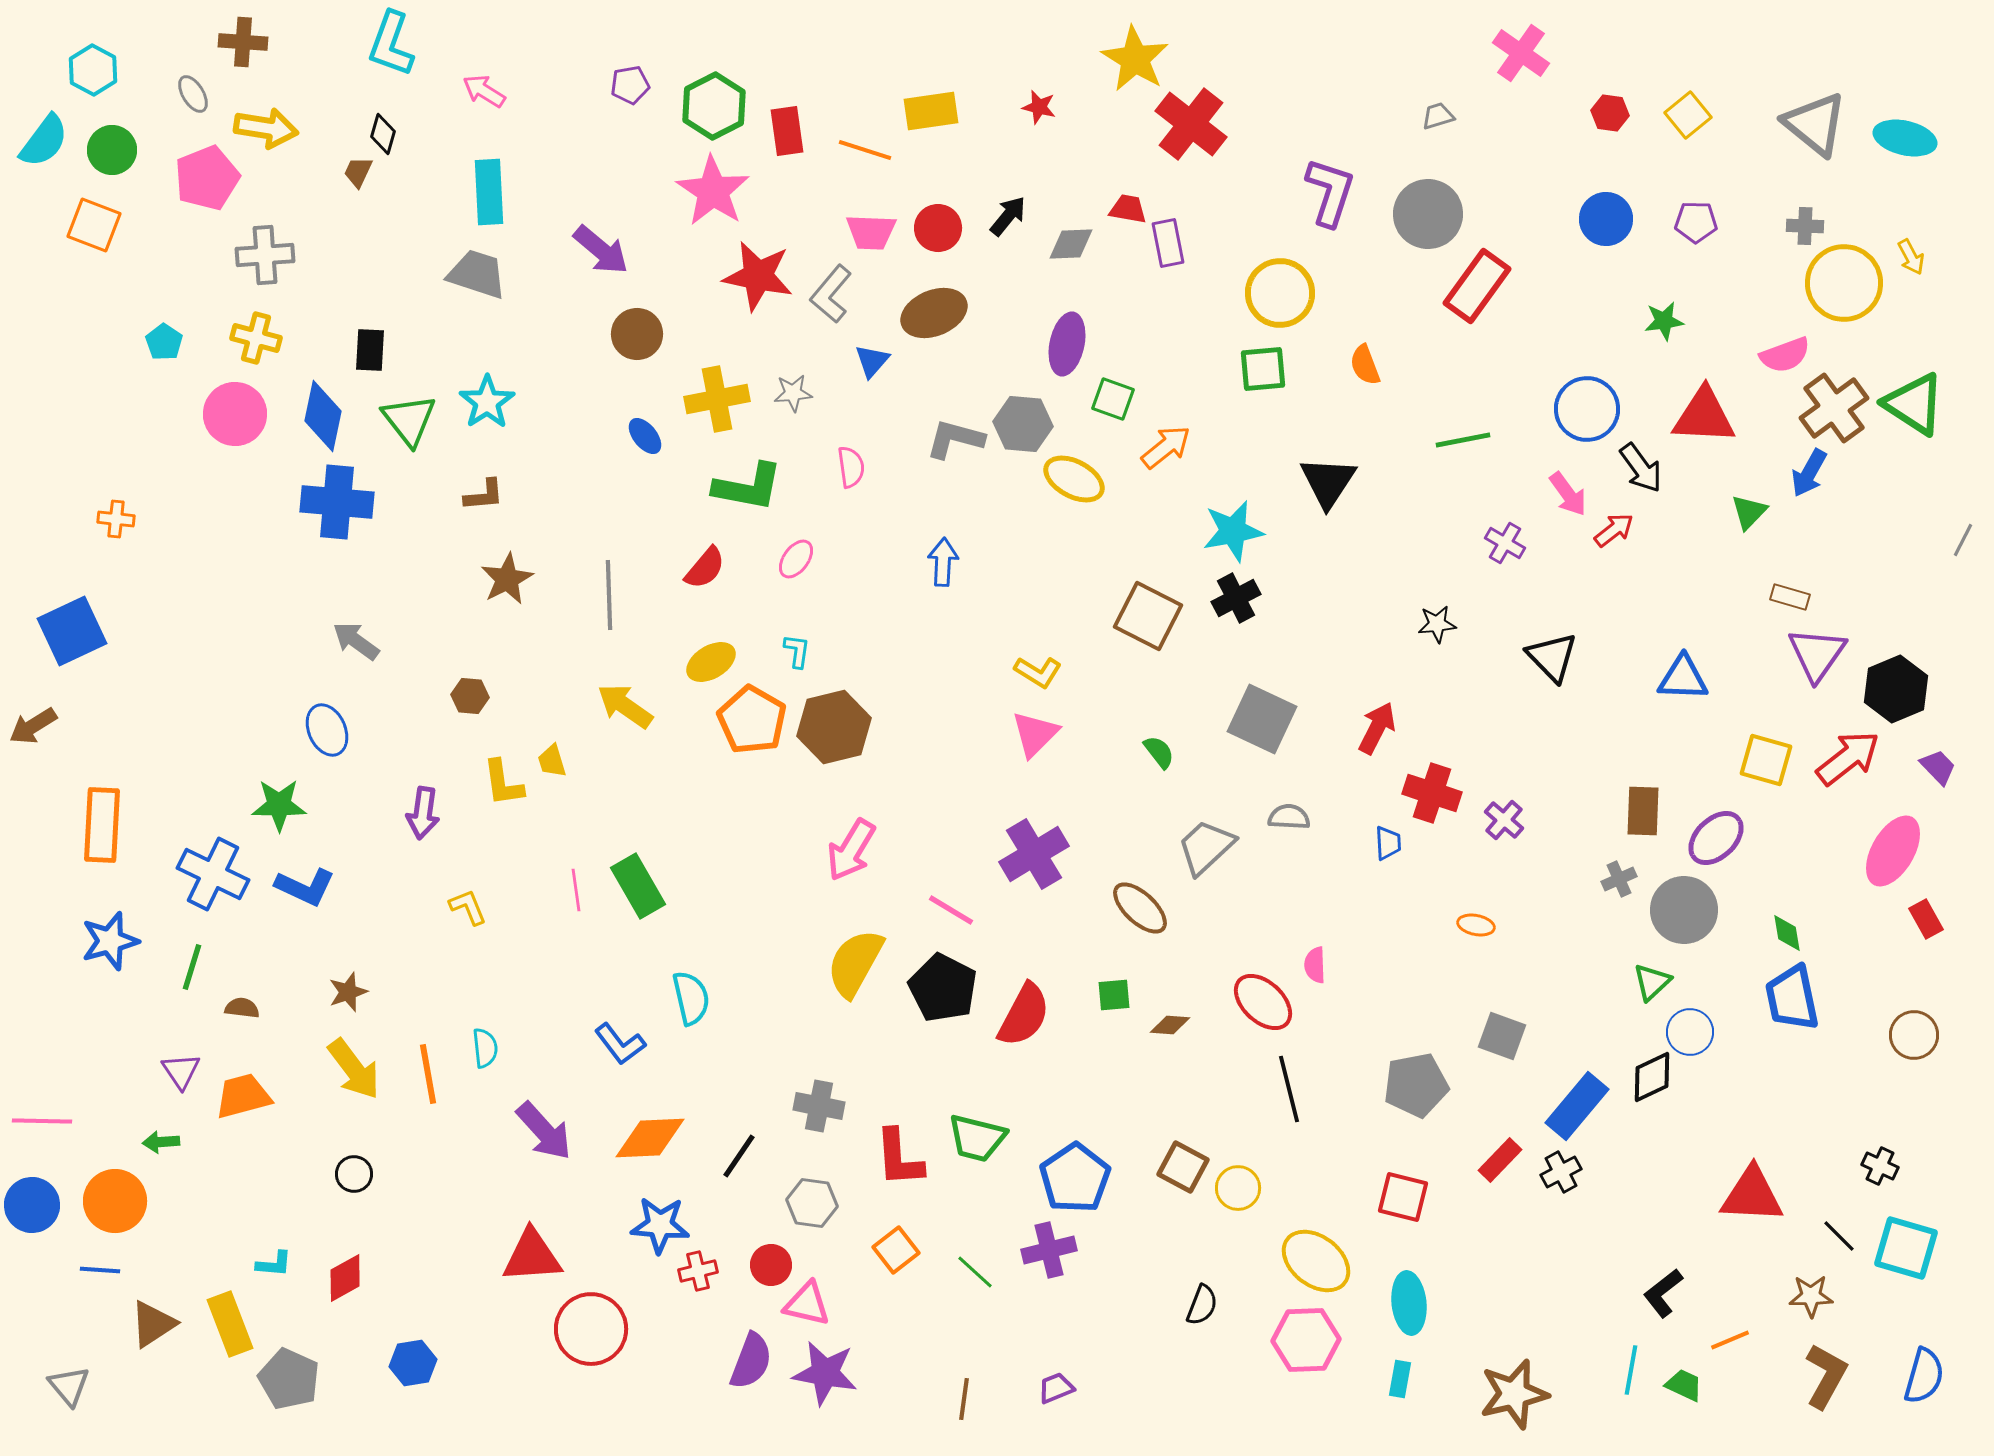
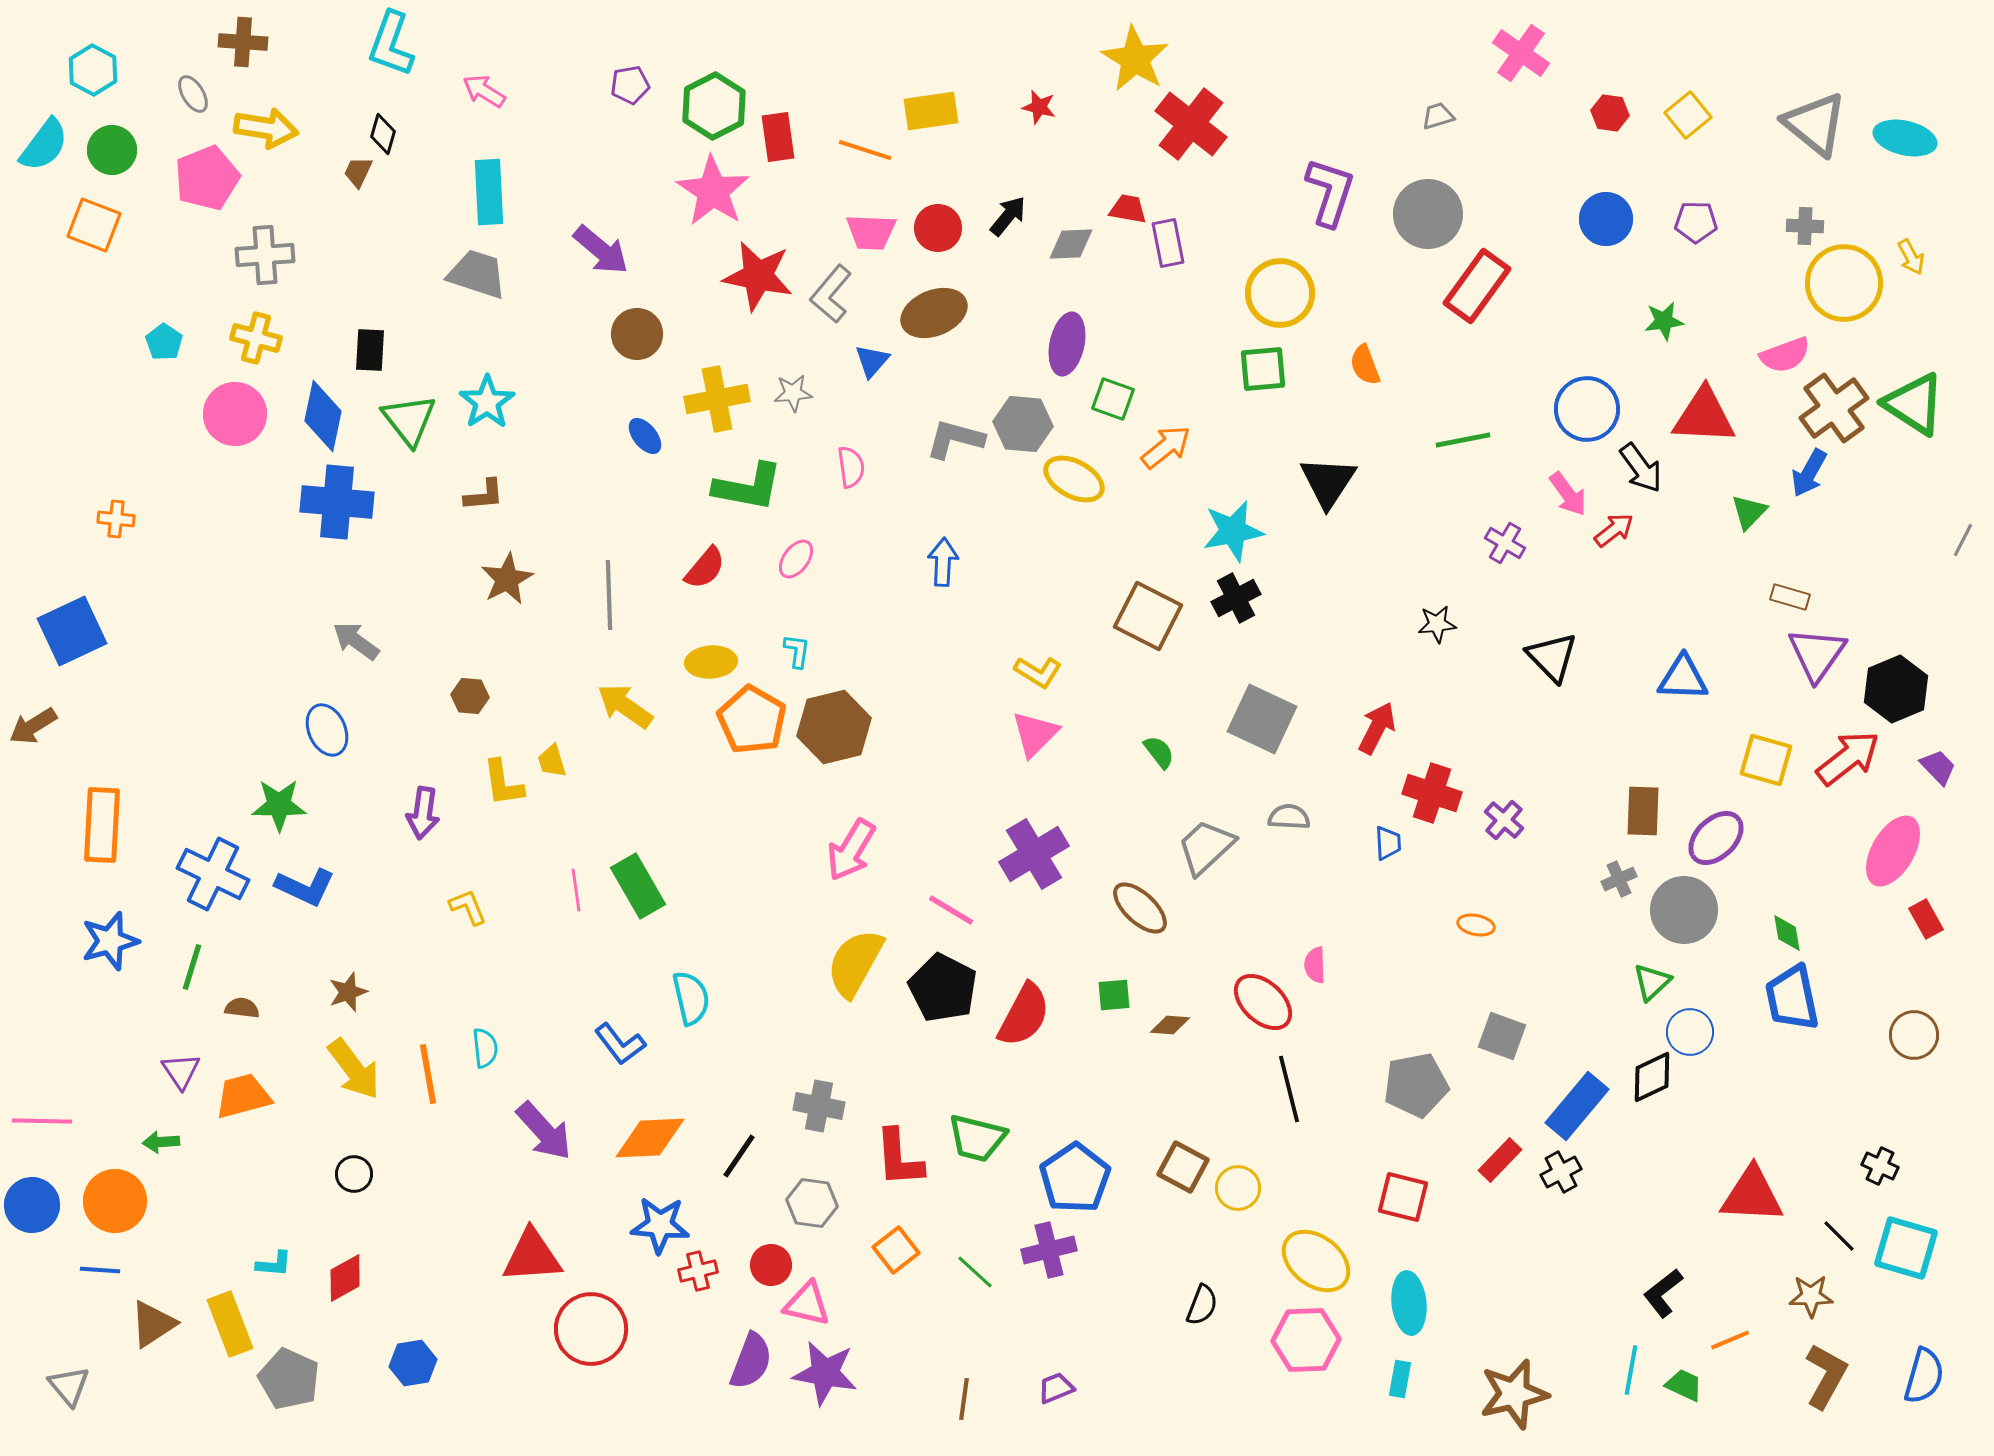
red rectangle at (787, 131): moved 9 px left, 6 px down
cyan semicircle at (44, 141): moved 4 px down
yellow ellipse at (711, 662): rotated 27 degrees clockwise
